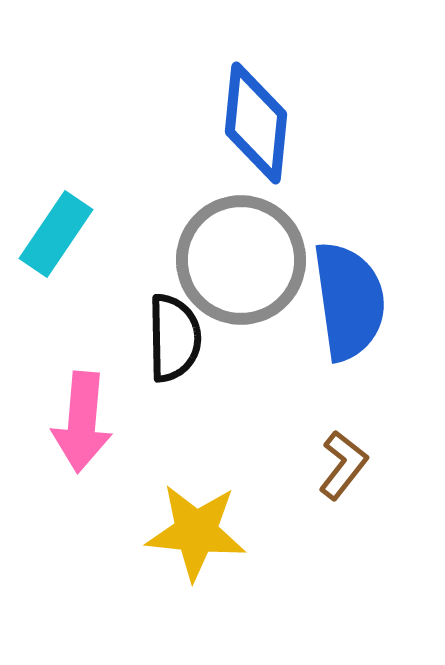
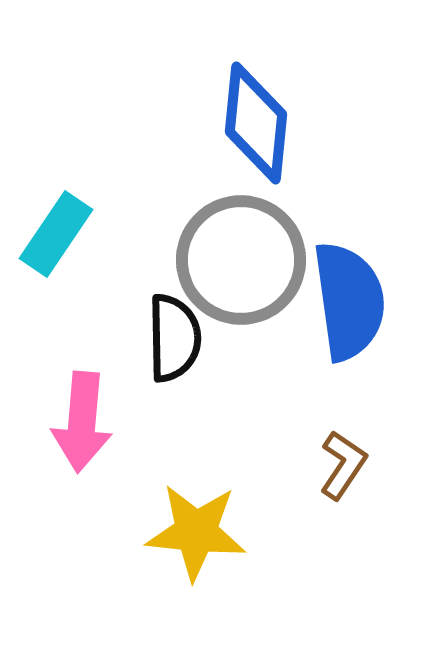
brown L-shape: rotated 4 degrees counterclockwise
